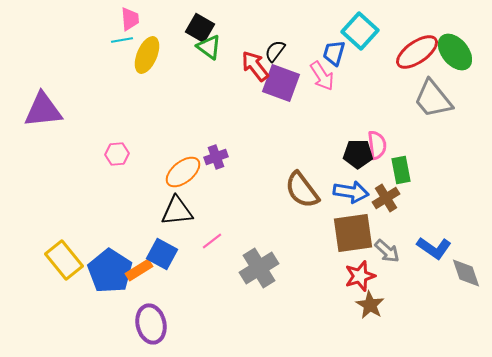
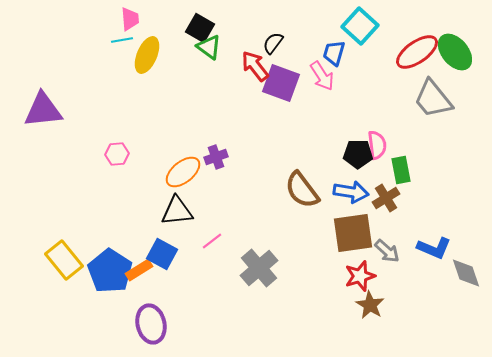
cyan square: moved 5 px up
black semicircle: moved 2 px left, 8 px up
blue L-shape: rotated 12 degrees counterclockwise
gray cross: rotated 9 degrees counterclockwise
